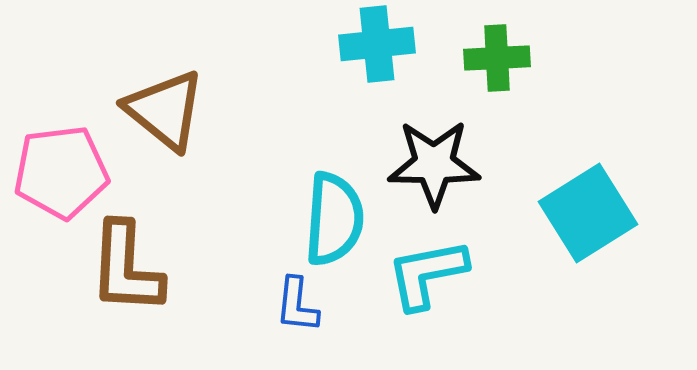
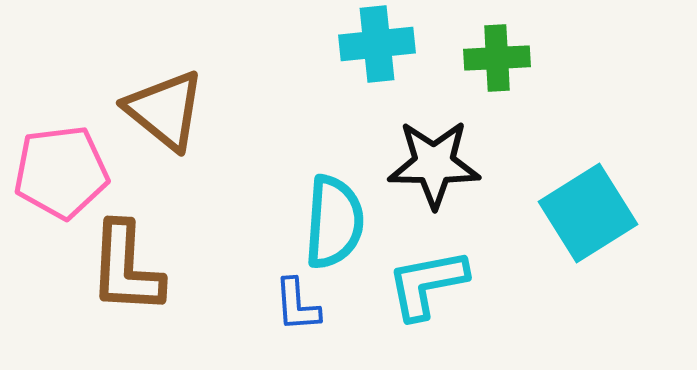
cyan semicircle: moved 3 px down
cyan L-shape: moved 10 px down
blue L-shape: rotated 10 degrees counterclockwise
